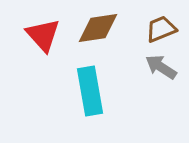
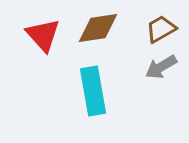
brown trapezoid: rotated 8 degrees counterclockwise
gray arrow: rotated 64 degrees counterclockwise
cyan rectangle: moved 3 px right
